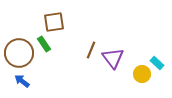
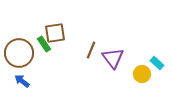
brown square: moved 1 px right, 11 px down
